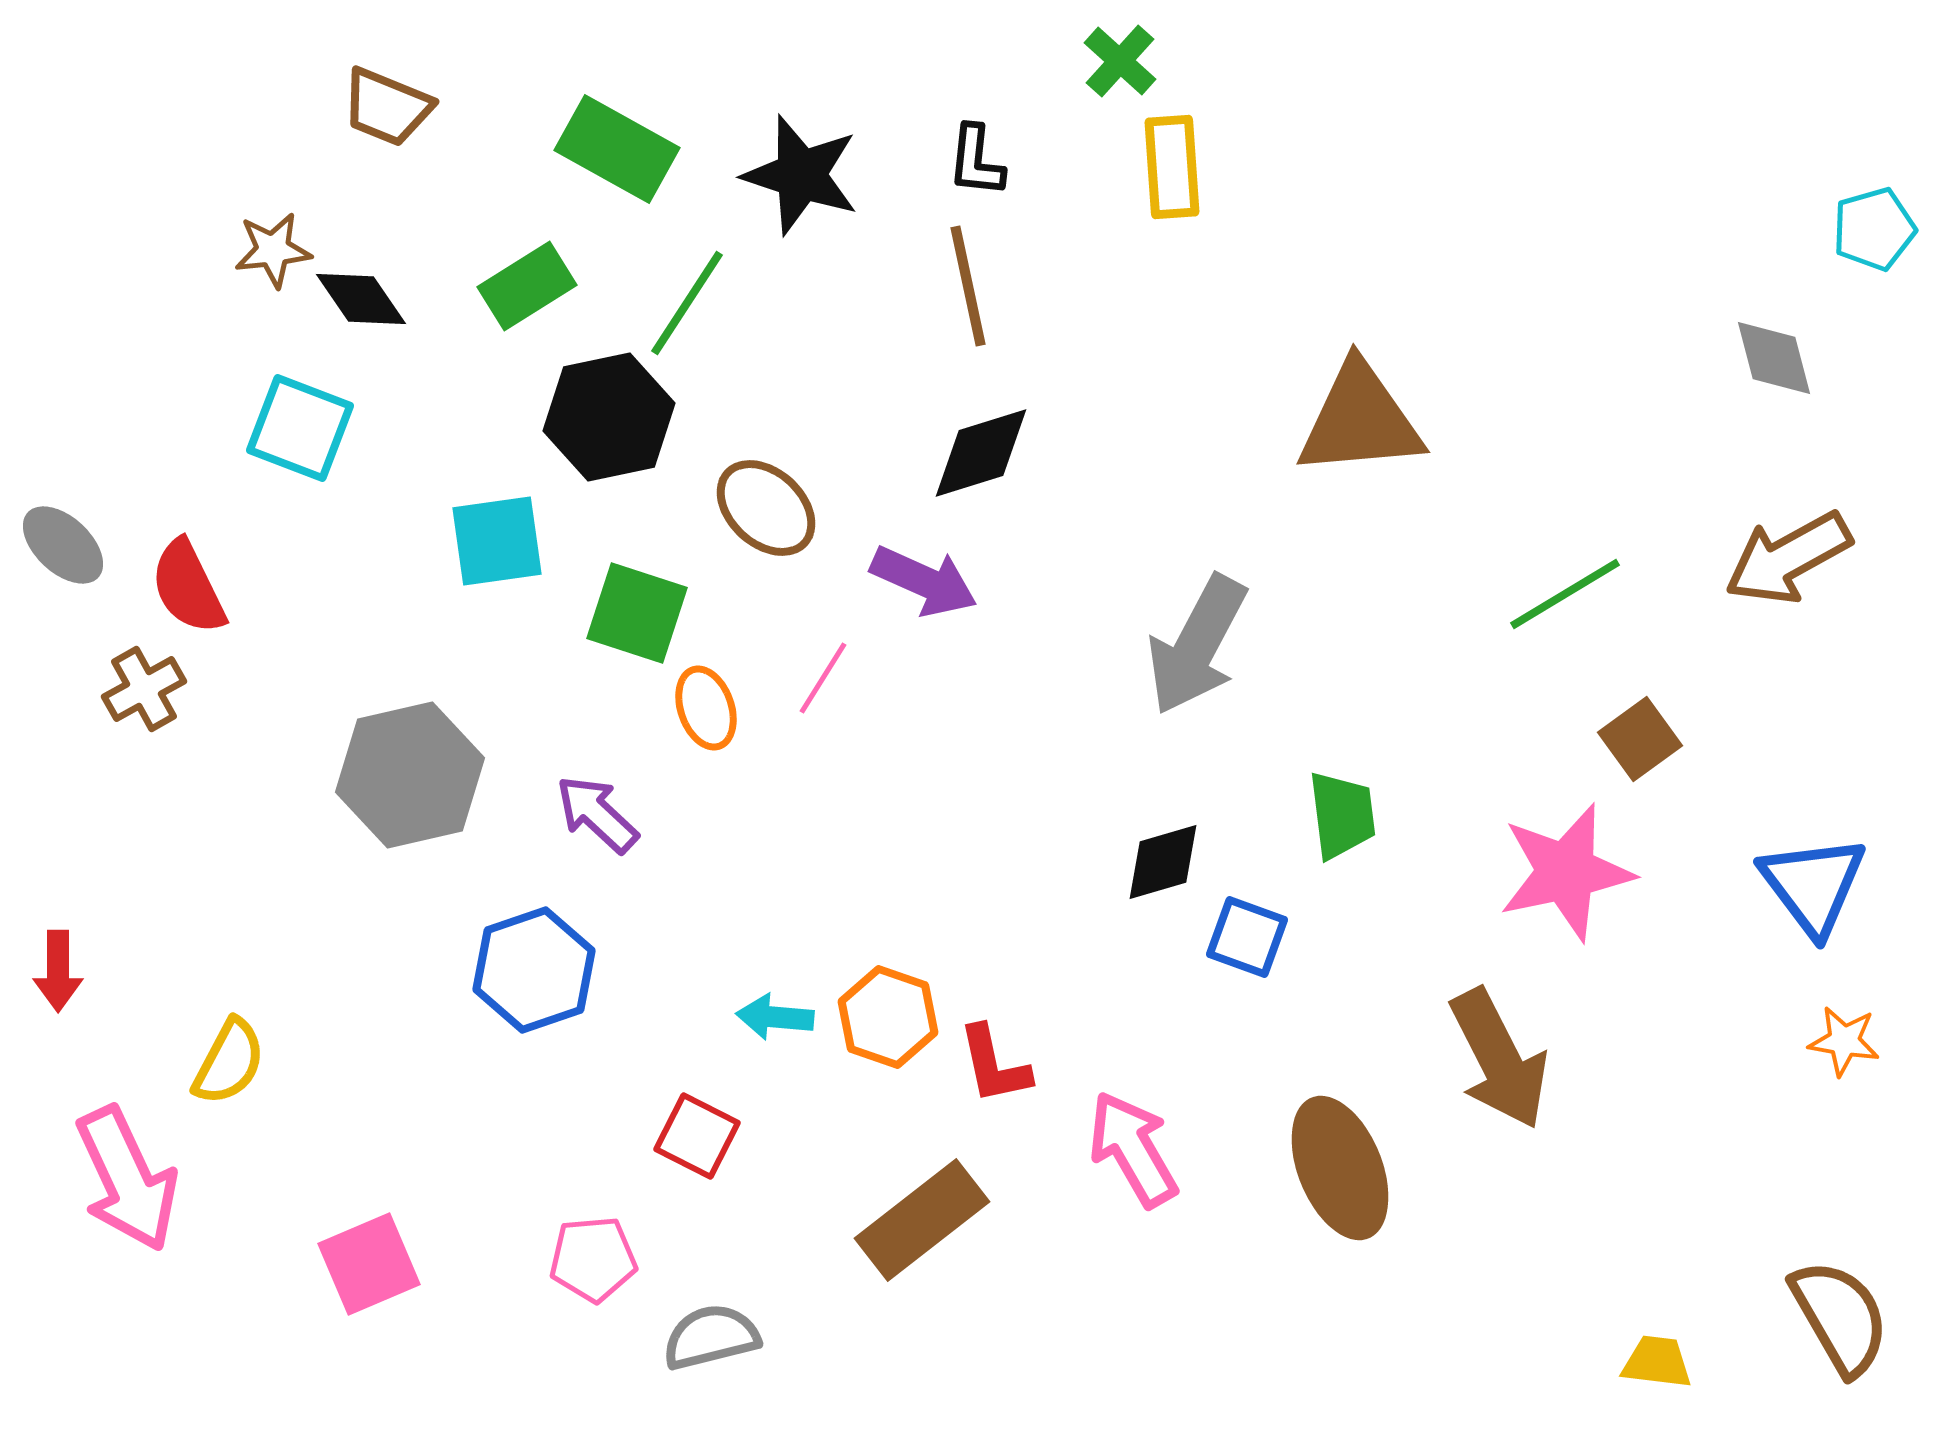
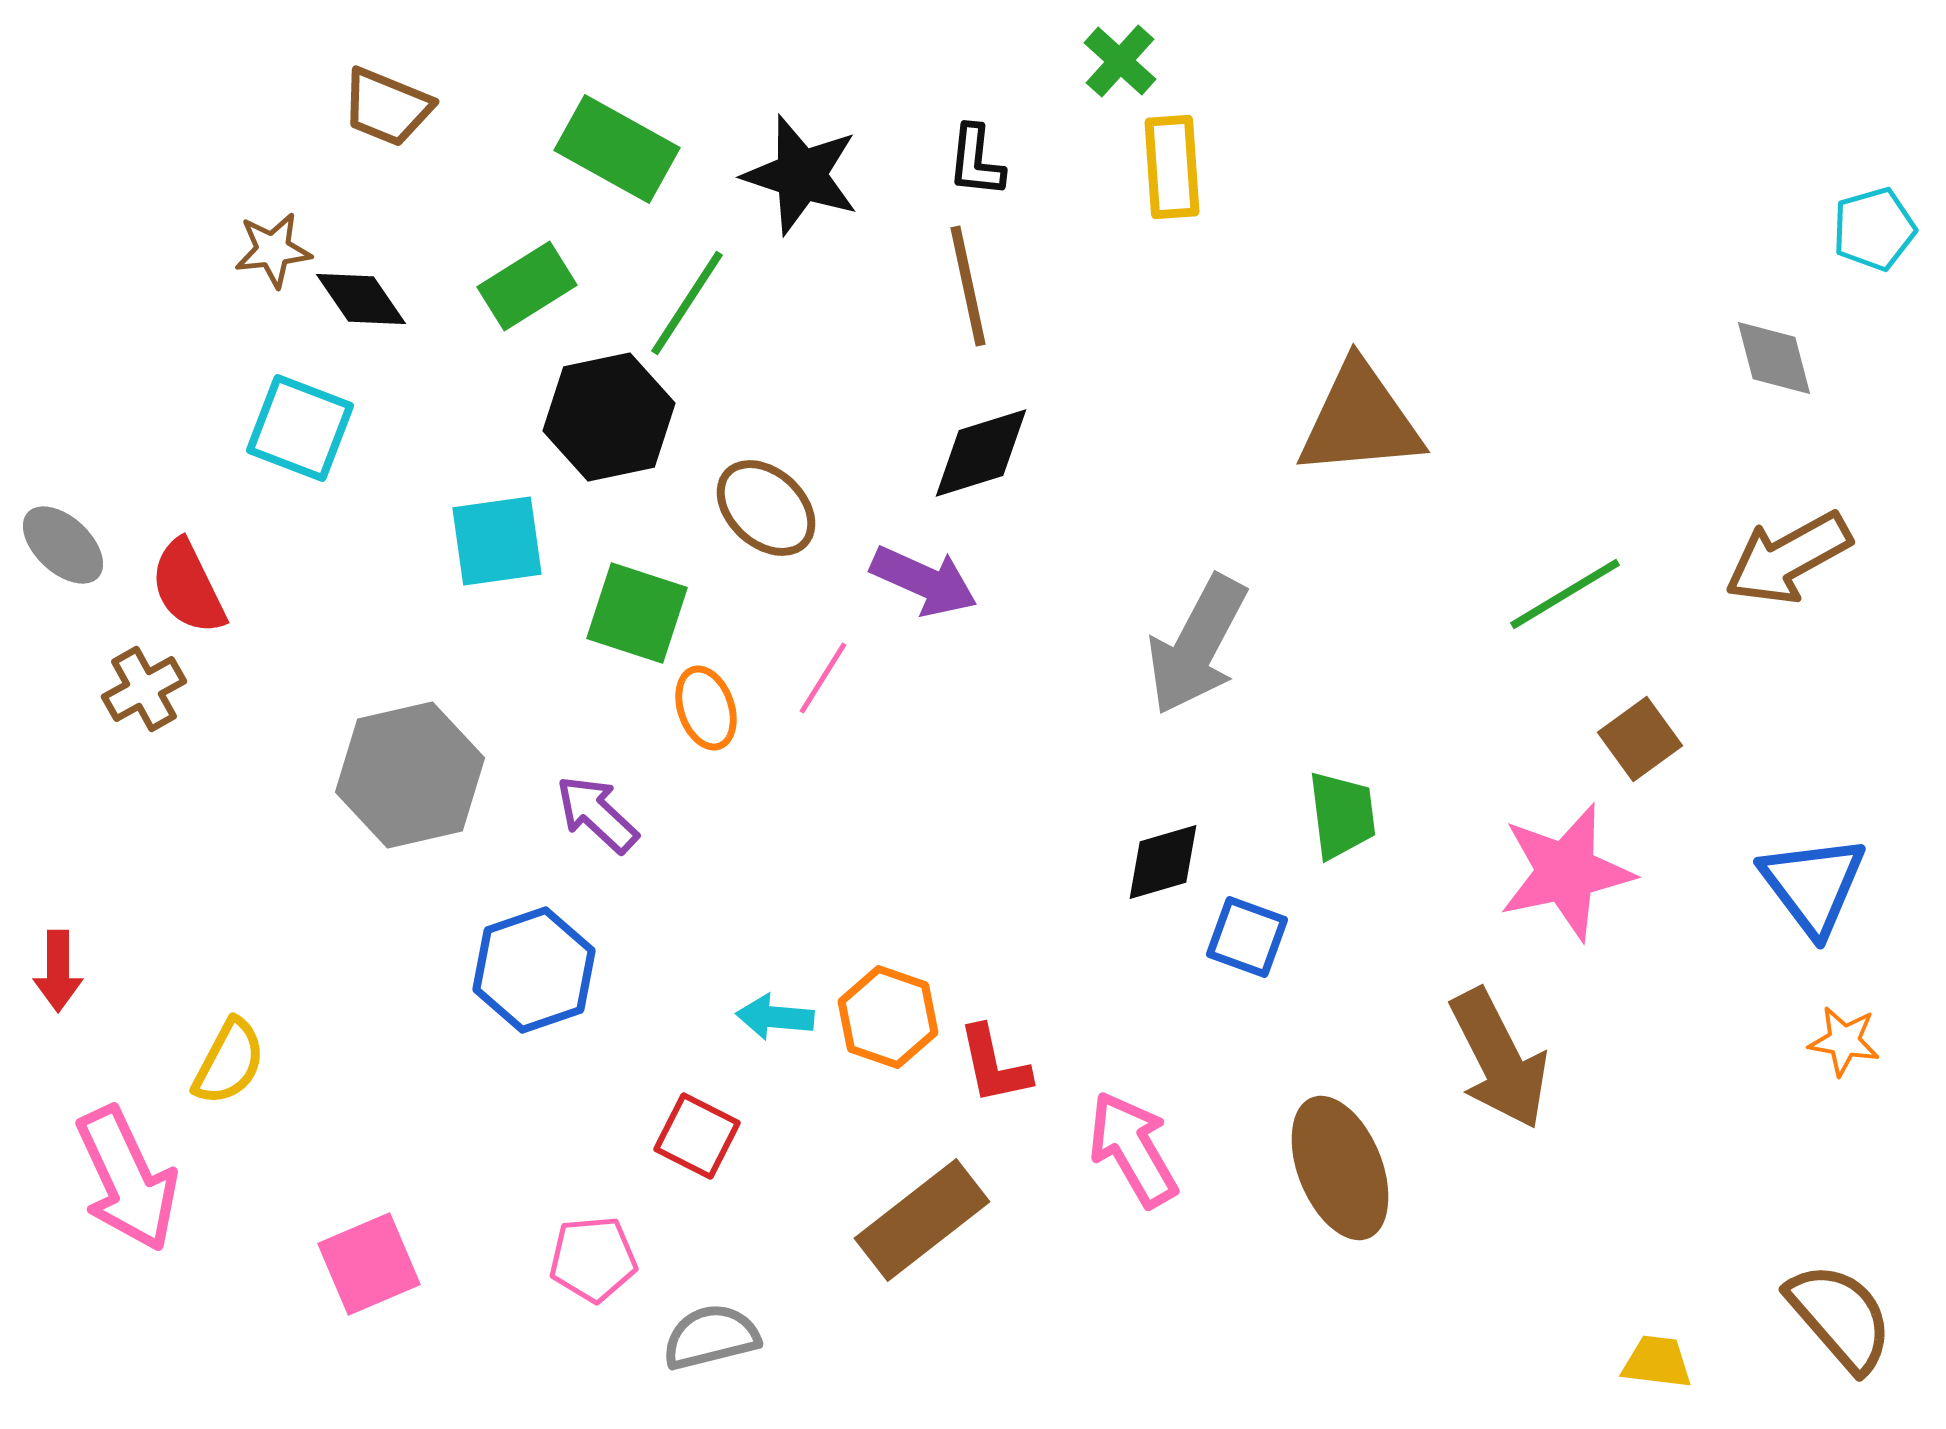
brown semicircle at (1840, 1317): rotated 11 degrees counterclockwise
